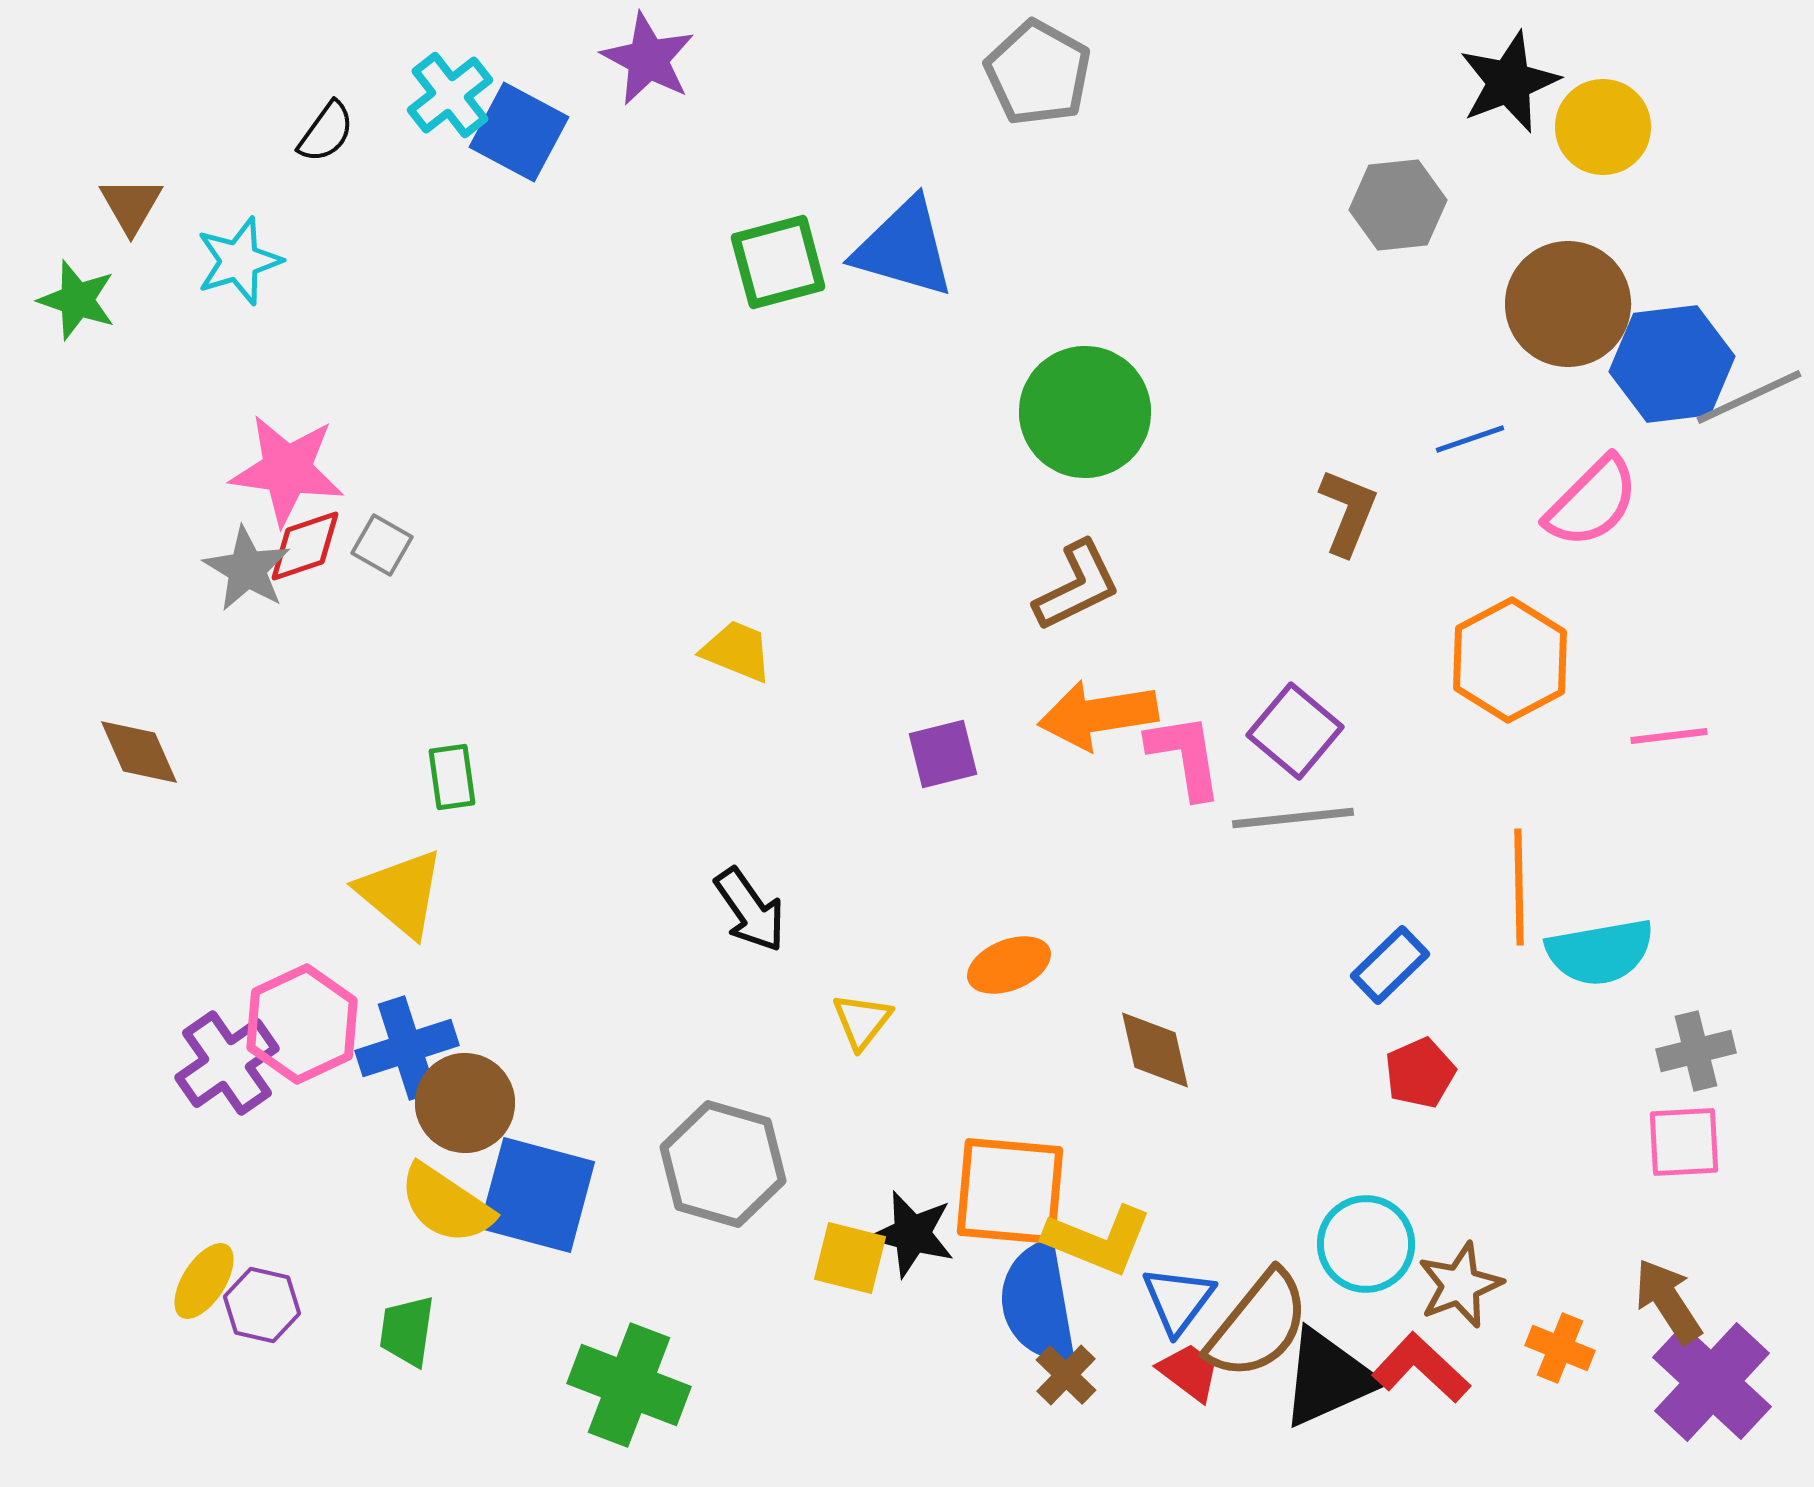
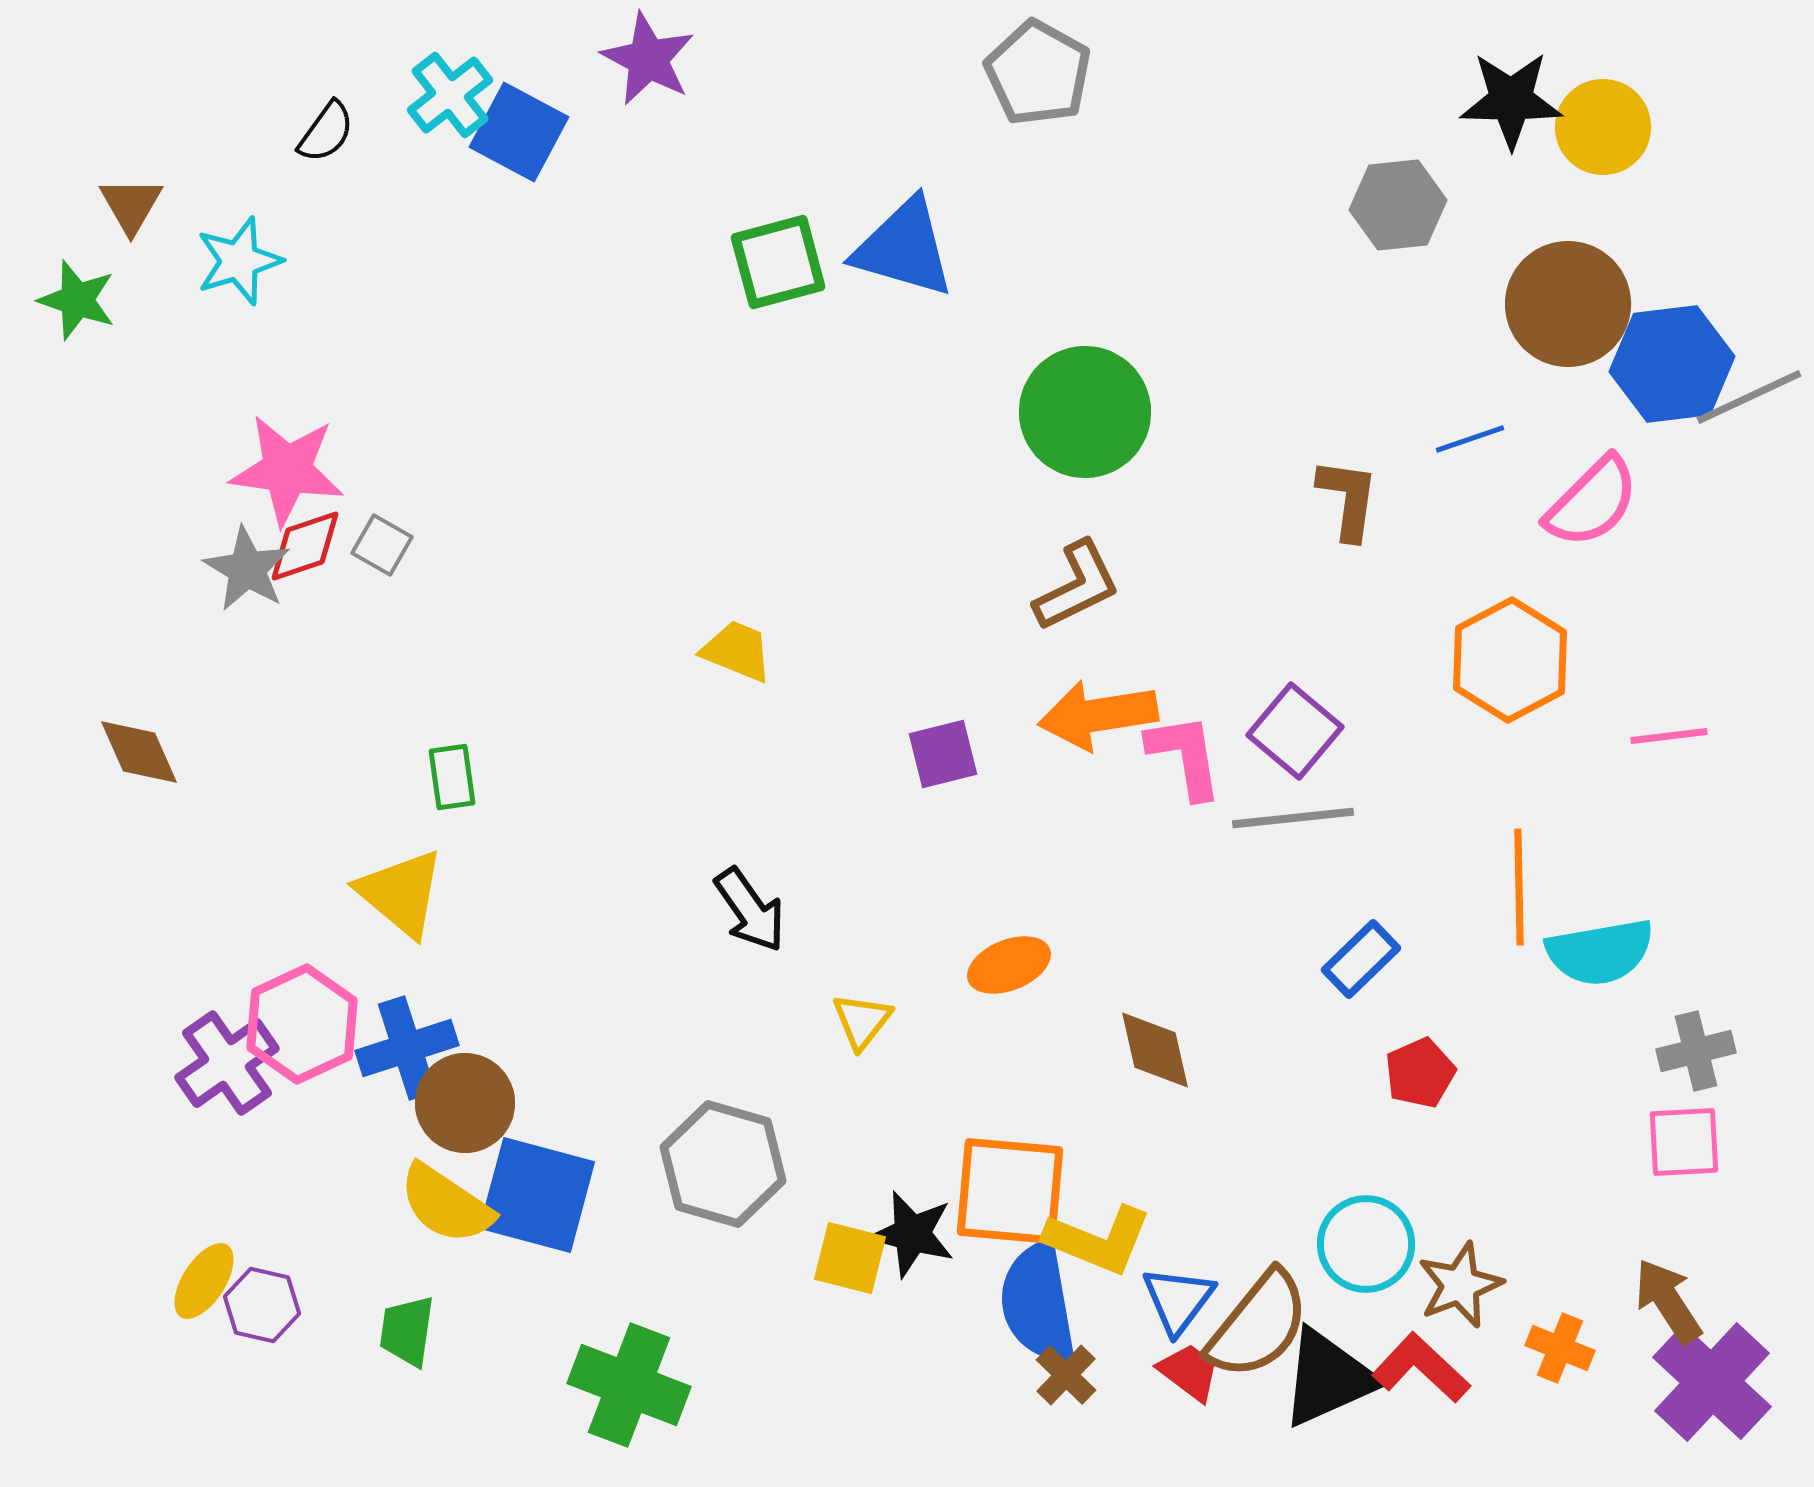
black star at (1509, 82): moved 2 px right, 18 px down; rotated 22 degrees clockwise
brown L-shape at (1348, 512): moved 13 px up; rotated 14 degrees counterclockwise
blue rectangle at (1390, 965): moved 29 px left, 6 px up
